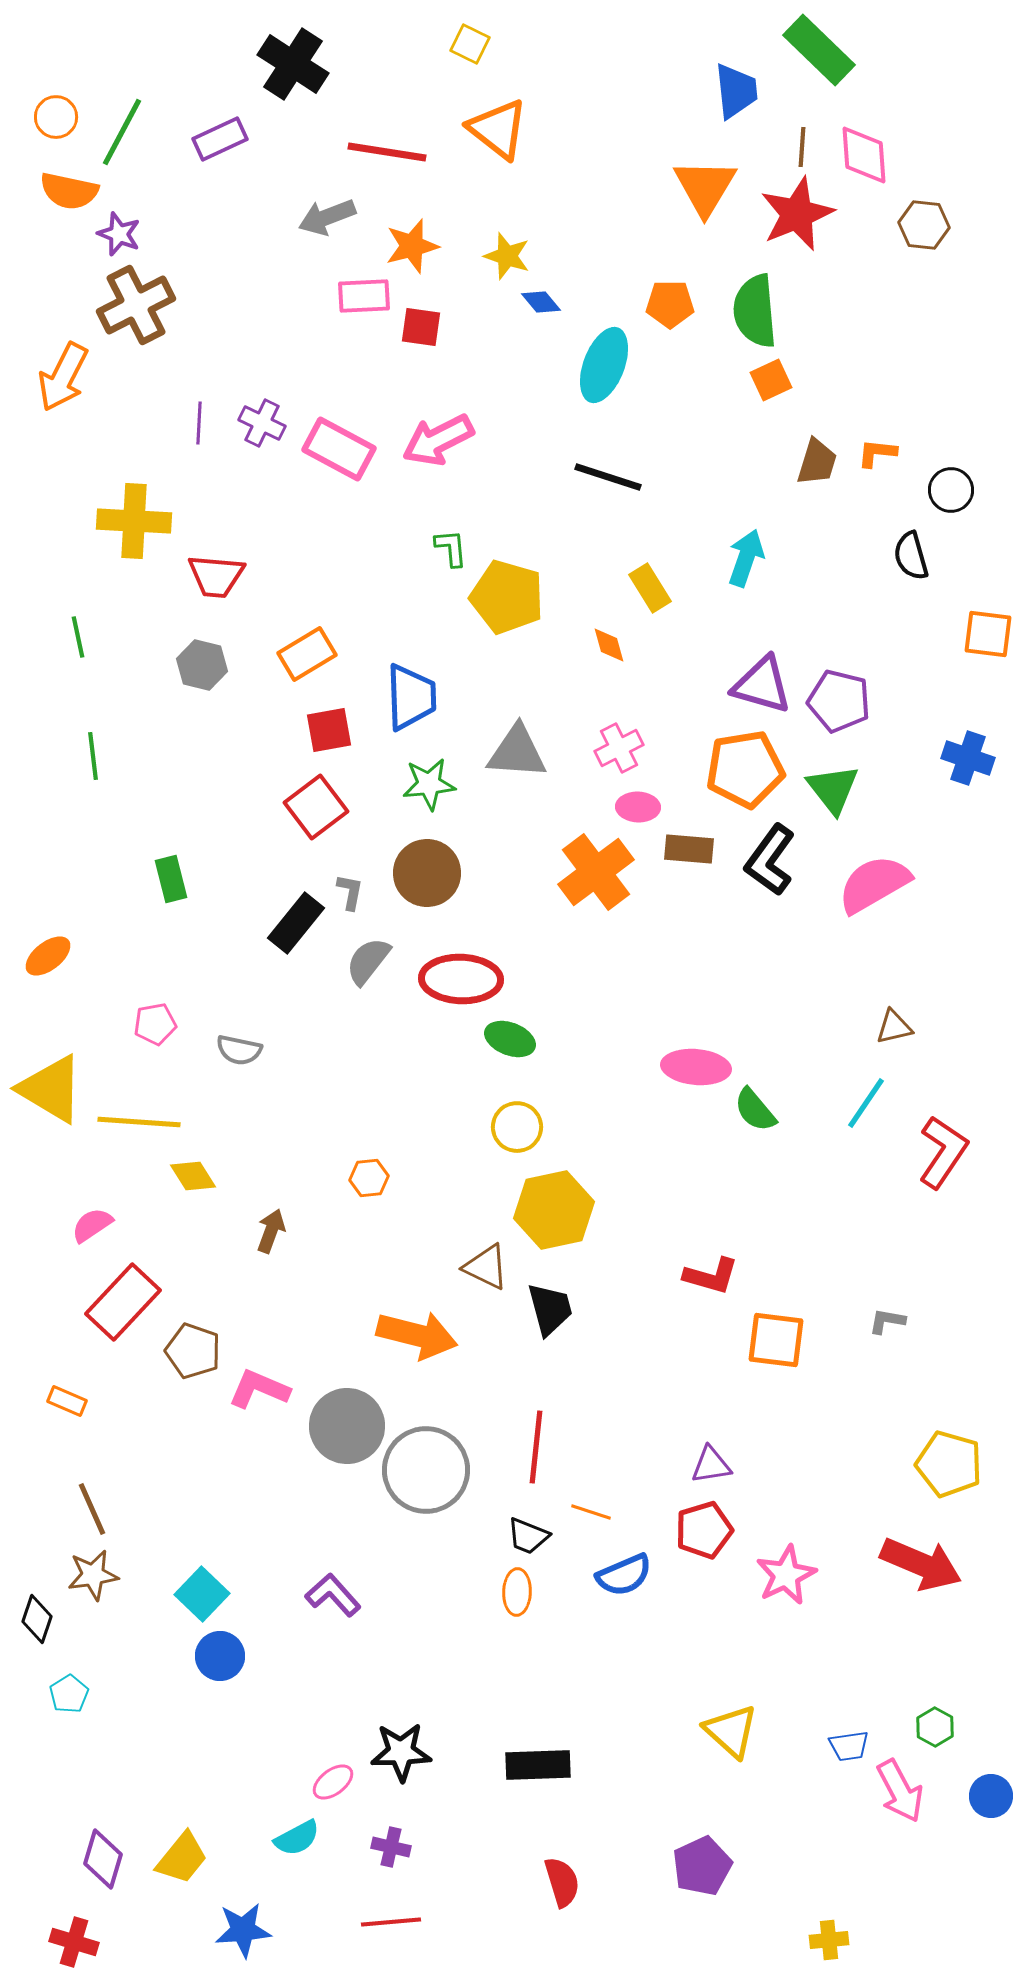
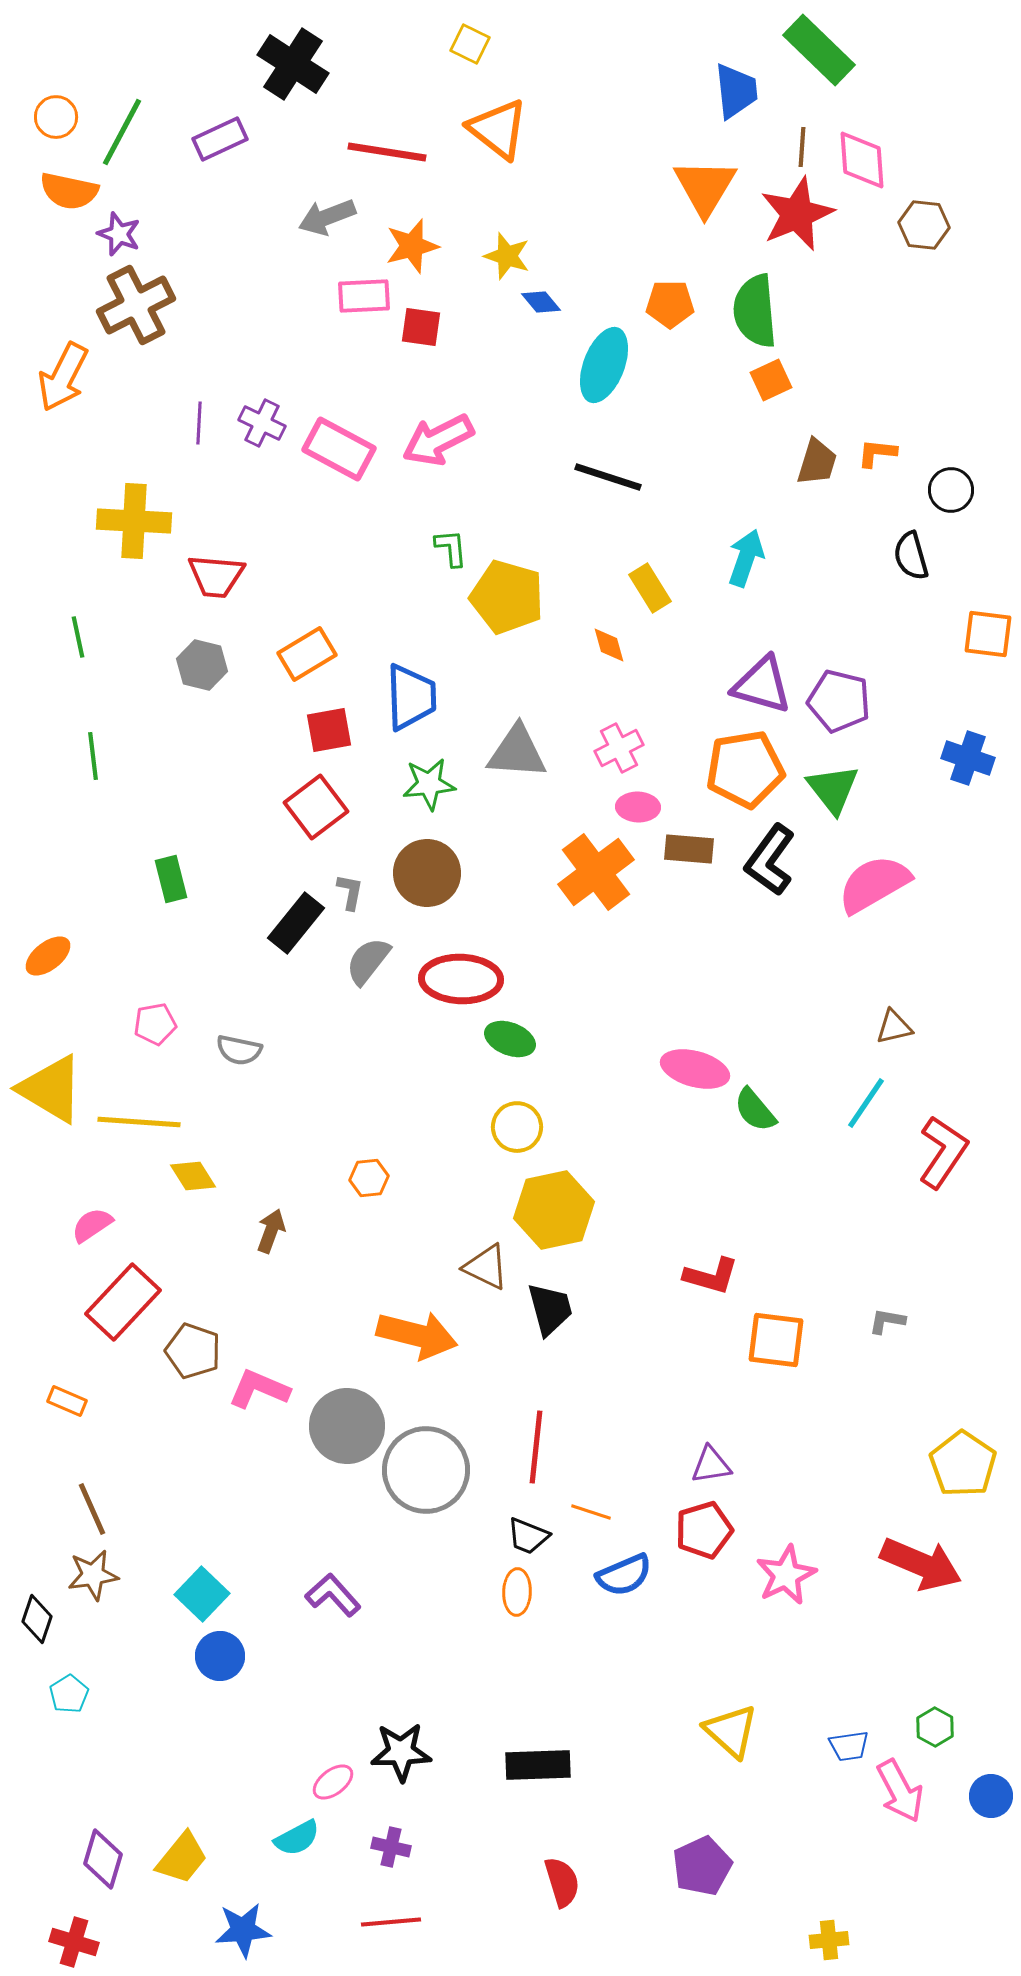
pink diamond at (864, 155): moved 2 px left, 5 px down
pink ellipse at (696, 1067): moved 1 px left, 2 px down; rotated 10 degrees clockwise
yellow pentagon at (949, 1464): moved 14 px right; rotated 18 degrees clockwise
